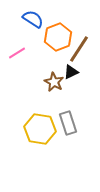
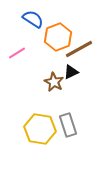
brown line: rotated 28 degrees clockwise
gray rectangle: moved 2 px down
